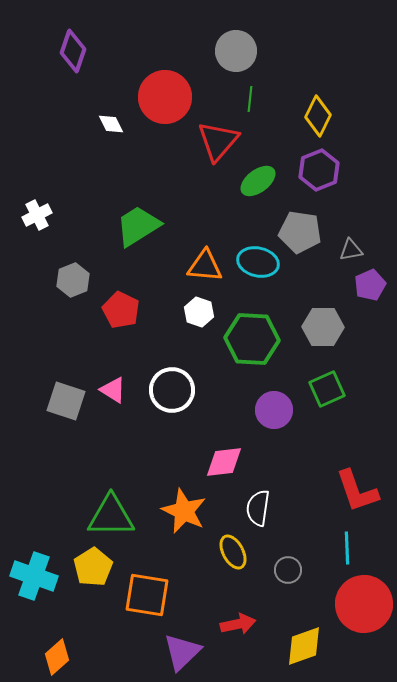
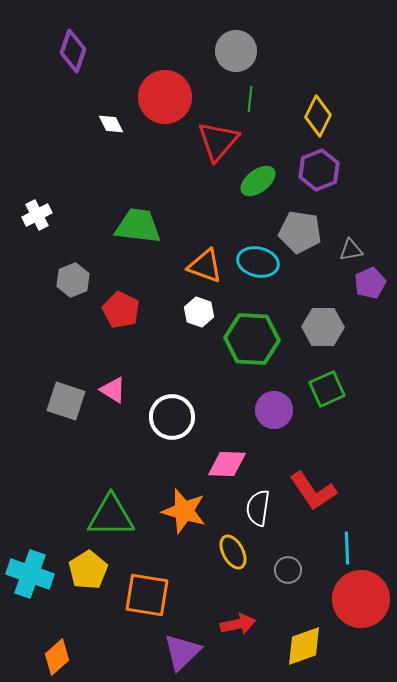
green trapezoid at (138, 226): rotated 39 degrees clockwise
orange triangle at (205, 266): rotated 15 degrees clockwise
purple pentagon at (370, 285): moved 2 px up
white circle at (172, 390): moved 27 px down
pink diamond at (224, 462): moved 3 px right, 2 px down; rotated 9 degrees clockwise
red L-shape at (357, 491): moved 44 px left; rotated 15 degrees counterclockwise
orange star at (184, 511): rotated 9 degrees counterclockwise
yellow pentagon at (93, 567): moved 5 px left, 3 px down
cyan cross at (34, 576): moved 4 px left, 2 px up
red circle at (364, 604): moved 3 px left, 5 px up
